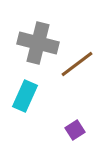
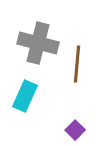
brown line: rotated 48 degrees counterclockwise
purple square: rotated 12 degrees counterclockwise
